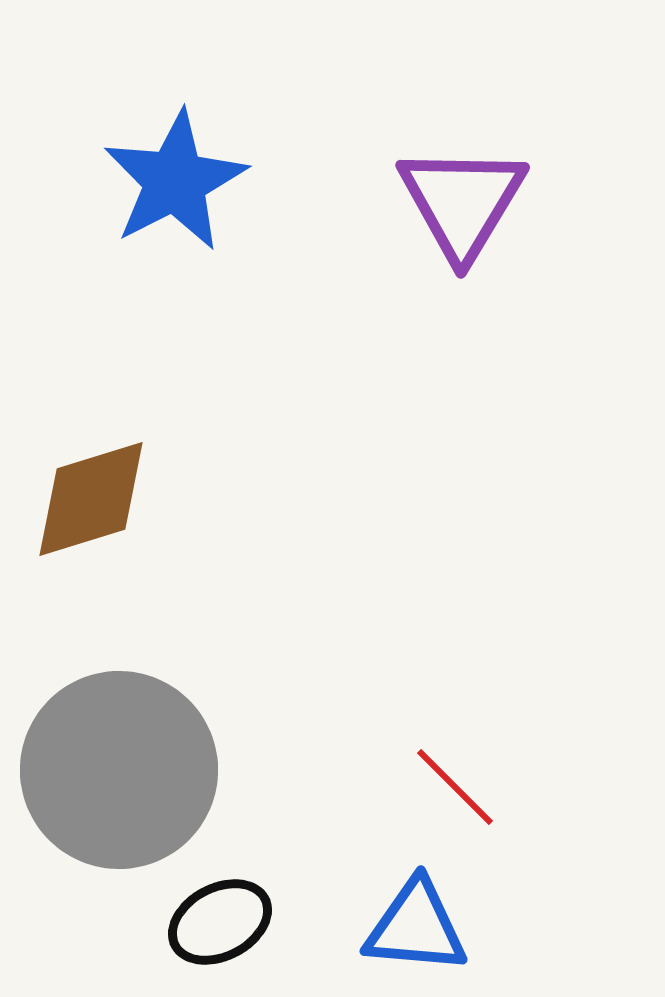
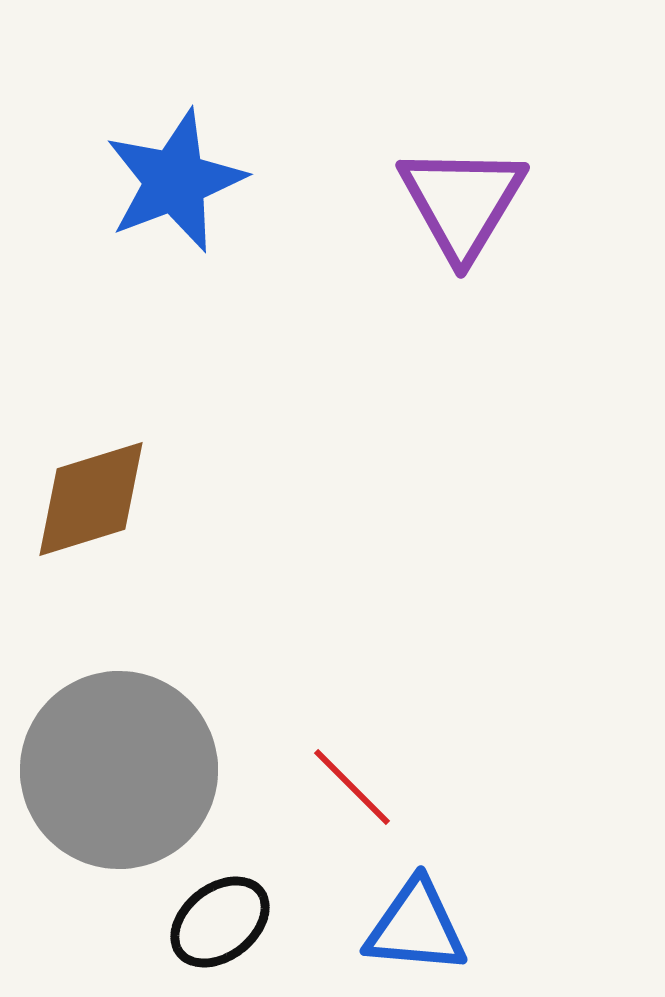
blue star: rotated 6 degrees clockwise
red line: moved 103 px left
black ellipse: rotated 10 degrees counterclockwise
